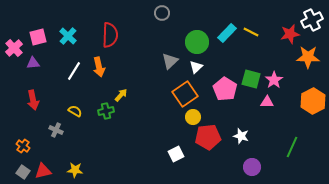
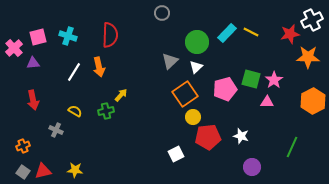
cyan cross: rotated 24 degrees counterclockwise
white line: moved 1 px down
pink pentagon: rotated 25 degrees clockwise
orange cross: rotated 32 degrees clockwise
